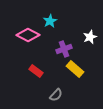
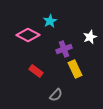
yellow rectangle: rotated 24 degrees clockwise
